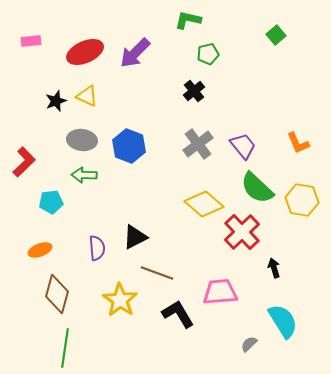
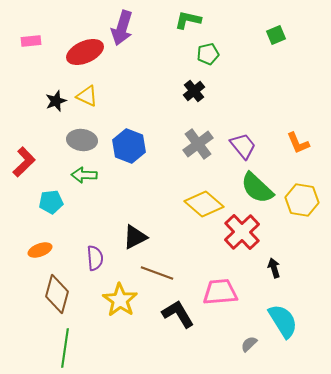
green square: rotated 18 degrees clockwise
purple arrow: moved 13 px left, 25 px up; rotated 28 degrees counterclockwise
purple semicircle: moved 2 px left, 10 px down
